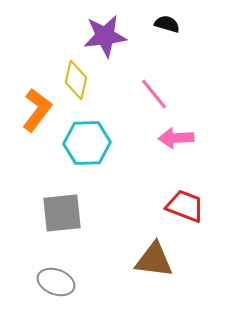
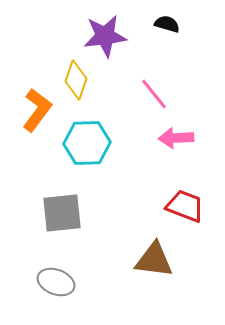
yellow diamond: rotated 6 degrees clockwise
